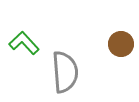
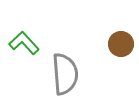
gray semicircle: moved 2 px down
